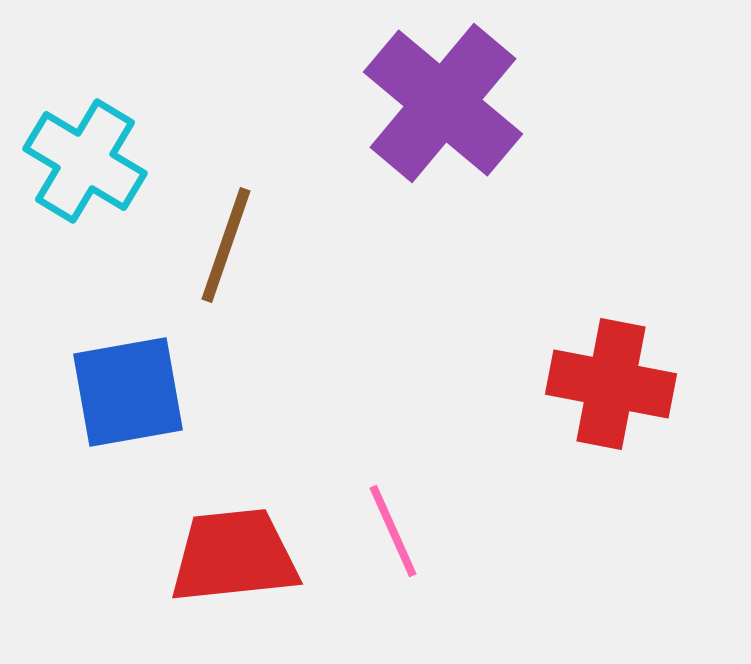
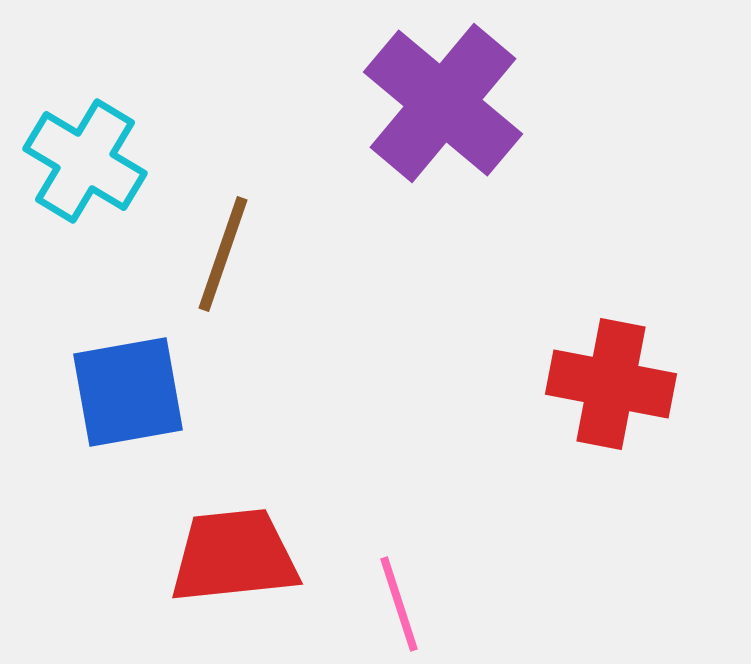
brown line: moved 3 px left, 9 px down
pink line: moved 6 px right, 73 px down; rotated 6 degrees clockwise
